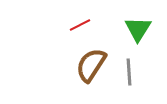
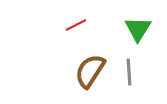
red line: moved 4 px left
brown semicircle: moved 1 px left, 6 px down
